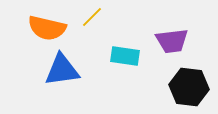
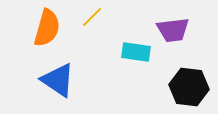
orange semicircle: rotated 87 degrees counterclockwise
purple trapezoid: moved 1 px right, 11 px up
cyan rectangle: moved 11 px right, 4 px up
blue triangle: moved 4 px left, 10 px down; rotated 42 degrees clockwise
